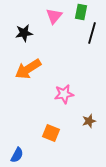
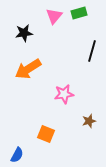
green rectangle: moved 2 px left, 1 px down; rotated 63 degrees clockwise
black line: moved 18 px down
orange square: moved 5 px left, 1 px down
